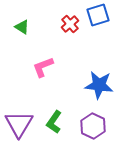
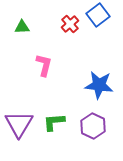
blue square: rotated 20 degrees counterclockwise
green triangle: rotated 35 degrees counterclockwise
pink L-shape: moved 1 px right, 2 px up; rotated 125 degrees clockwise
green L-shape: rotated 50 degrees clockwise
